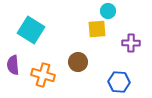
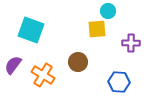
cyan square: rotated 12 degrees counterclockwise
purple semicircle: rotated 42 degrees clockwise
orange cross: rotated 15 degrees clockwise
